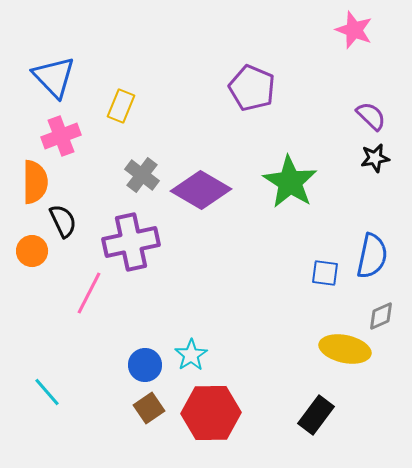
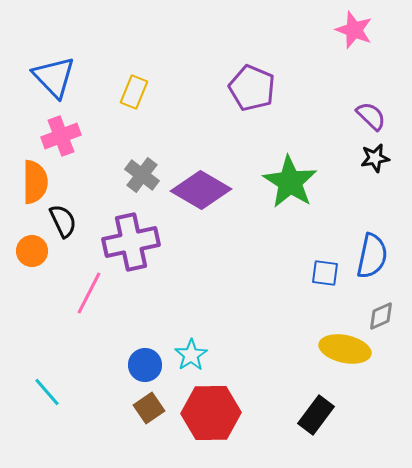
yellow rectangle: moved 13 px right, 14 px up
